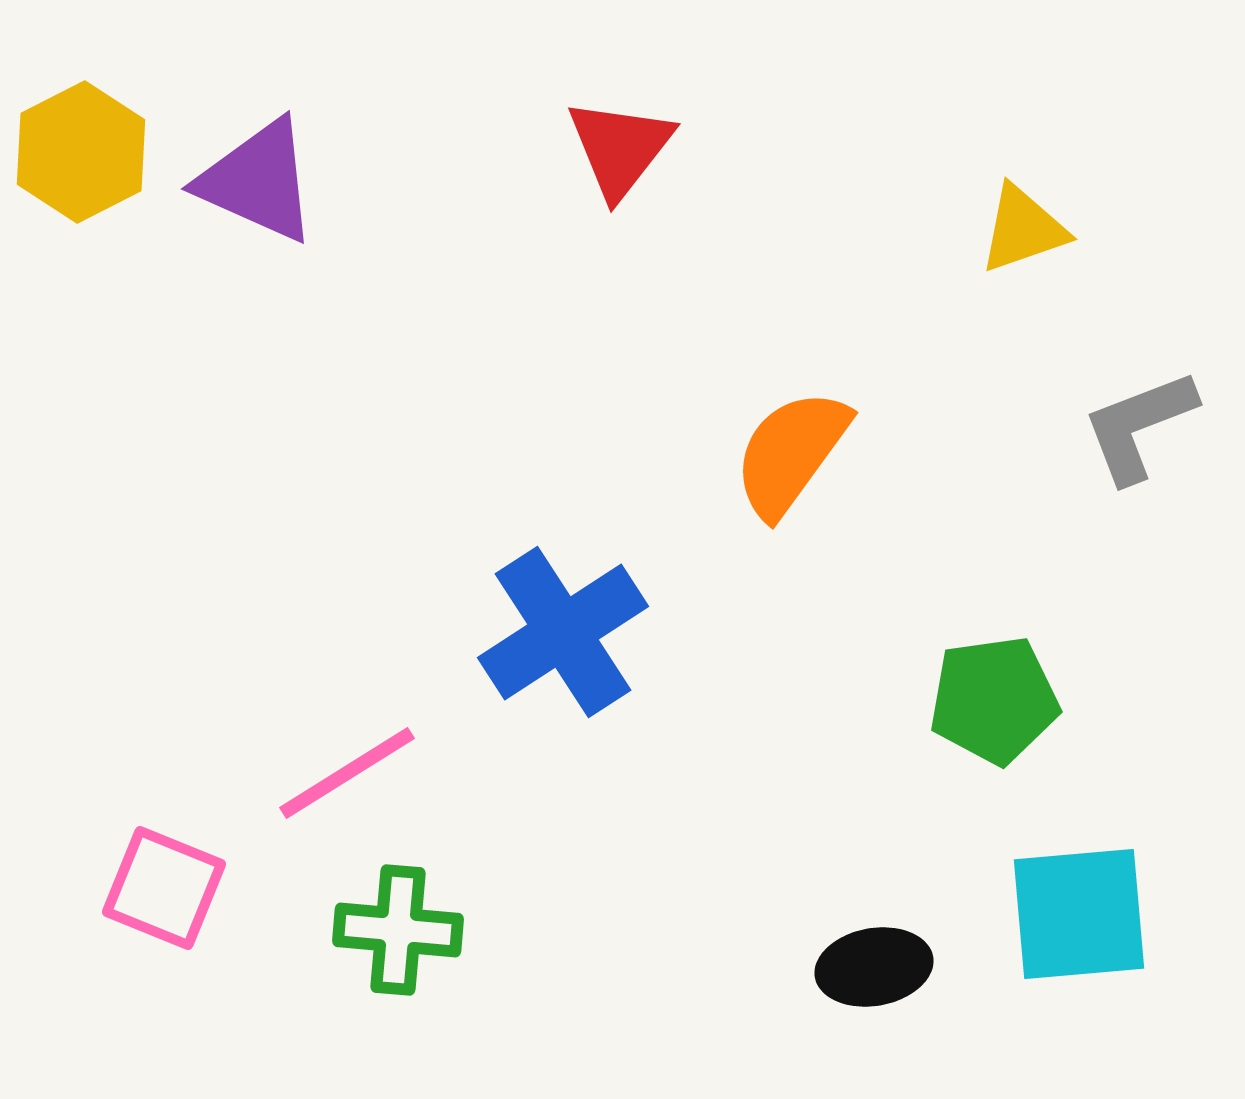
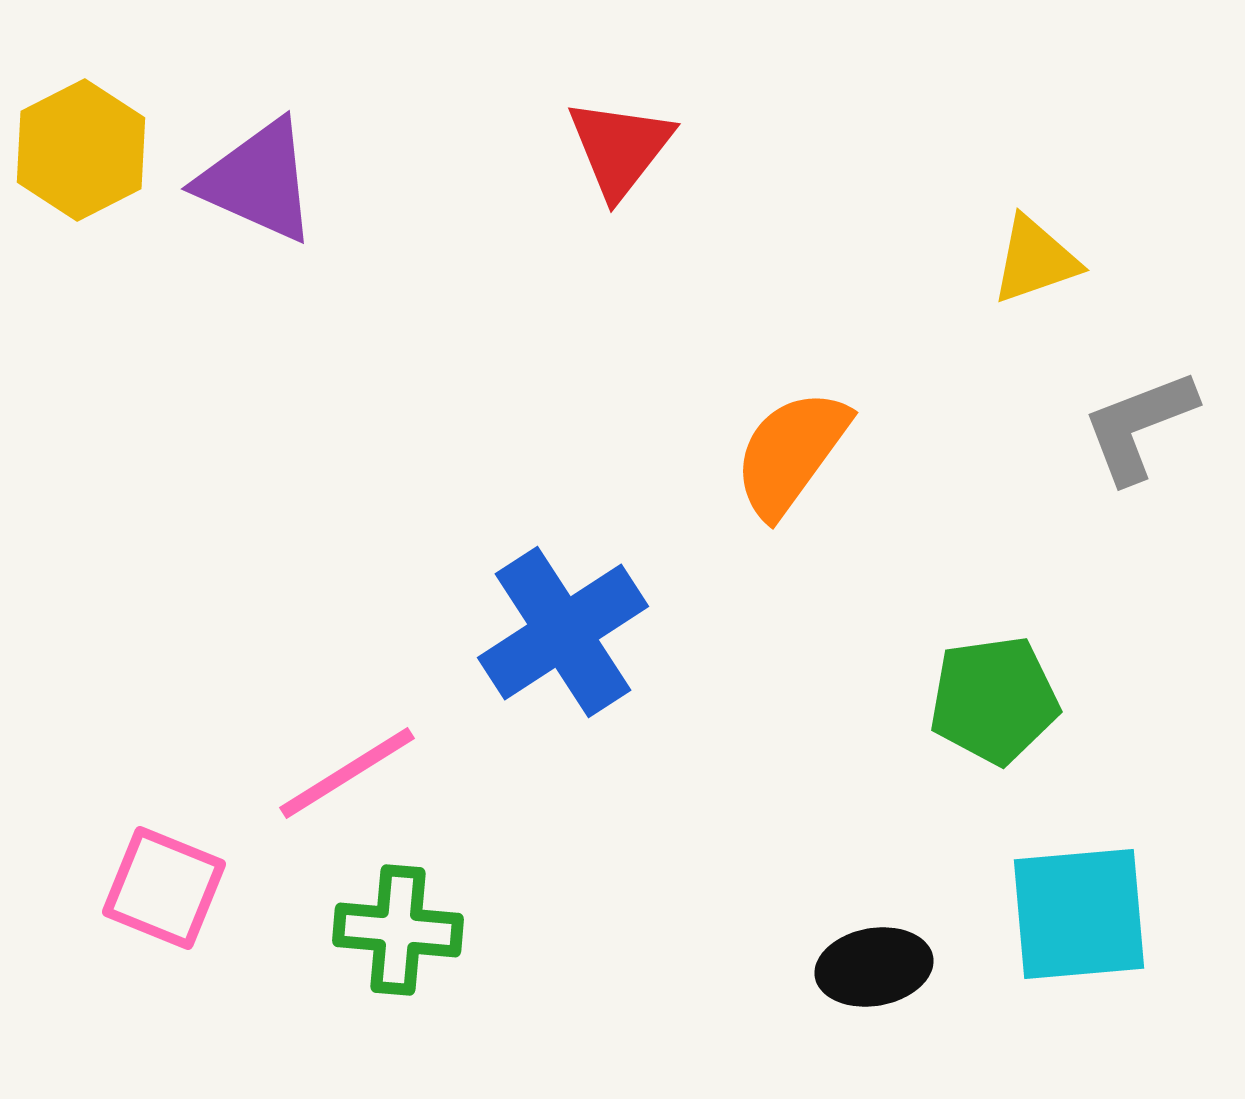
yellow hexagon: moved 2 px up
yellow triangle: moved 12 px right, 31 px down
